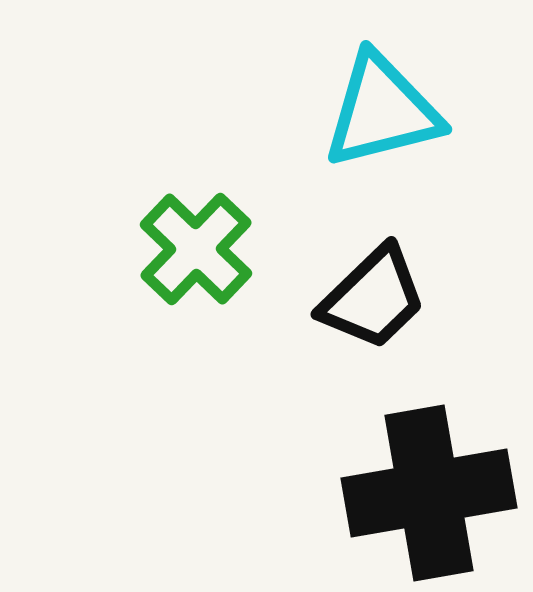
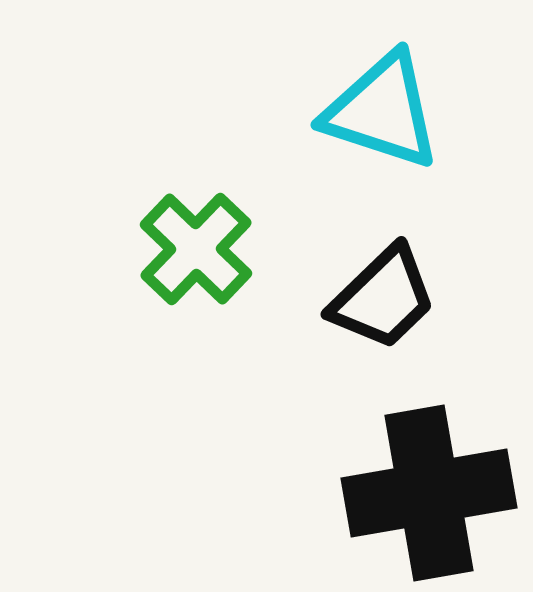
cyan triangle: rotated 32 degrees clockwise
black trapezoid: moved 10 px right
